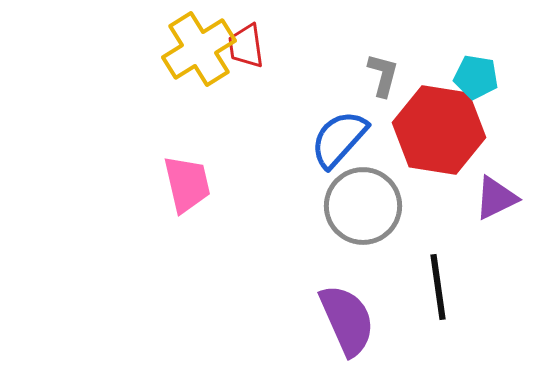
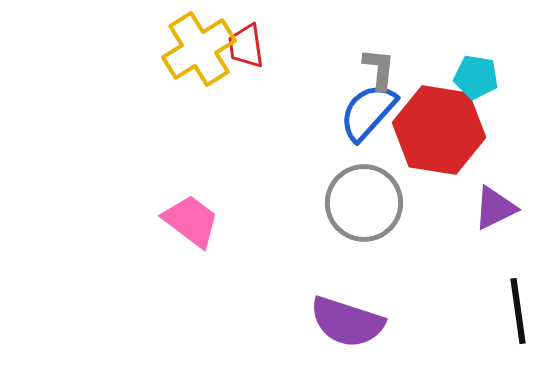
gray L-shape: moved 4 px left, 6 px up; rotated 9 degrees counterclockwise
blue semicircle: moved 29 px right, 27 px up
pink trapezoid: moved 4 px right, 37 px down; rotated 40 degrees counterclockwise
purple triangle: moved 1 px left, 10 px down
gray circle: moved 1 px right, 3 px up
black line: moved 80 px right, 24 px down
purple semicircle: moved 2 px down; rotated 132 degrees clockwise
